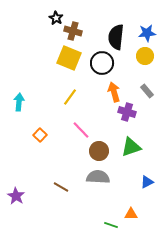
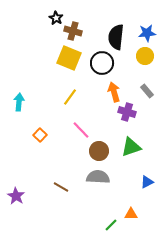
green line: rotated 64 degrees counterclockwise
